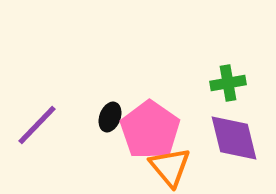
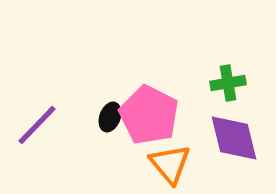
pink pentagon: moved 1 px left, 15 px up; rotated 8 degrees counterclockwise
orange triangle: moved 3 px up
